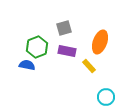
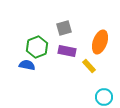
cyan circle: moved 2 px left
